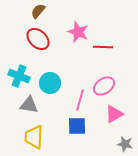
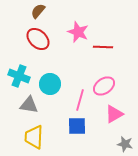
cyan circle: moved 1 px down
